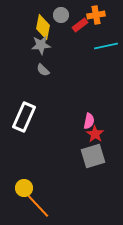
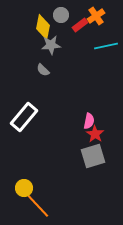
orange cross: moved 1 px down; rotated 24 degrees counterclockwise
gray star: moved 10 px right
white rectangle: rotated 16 degrees clockwise
